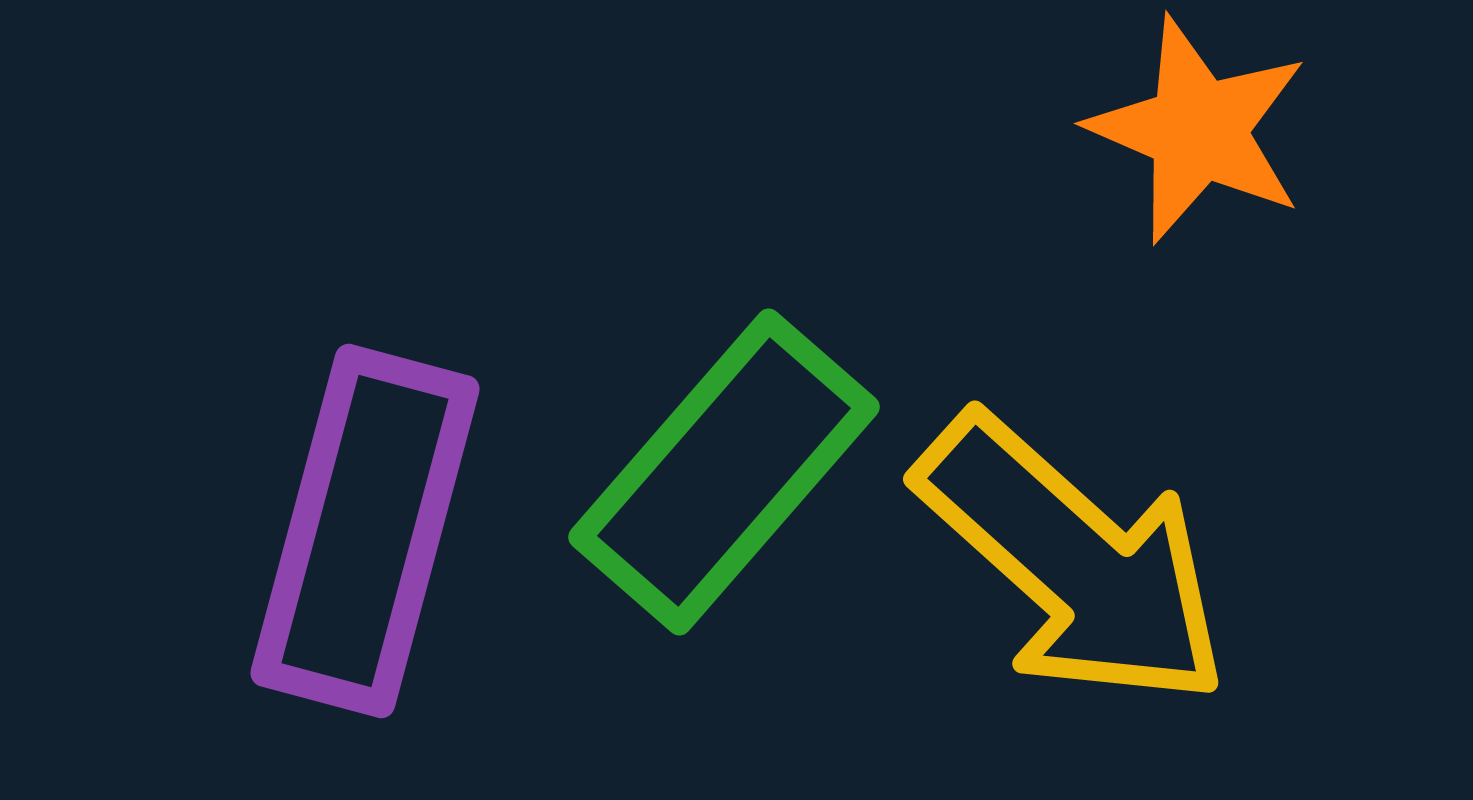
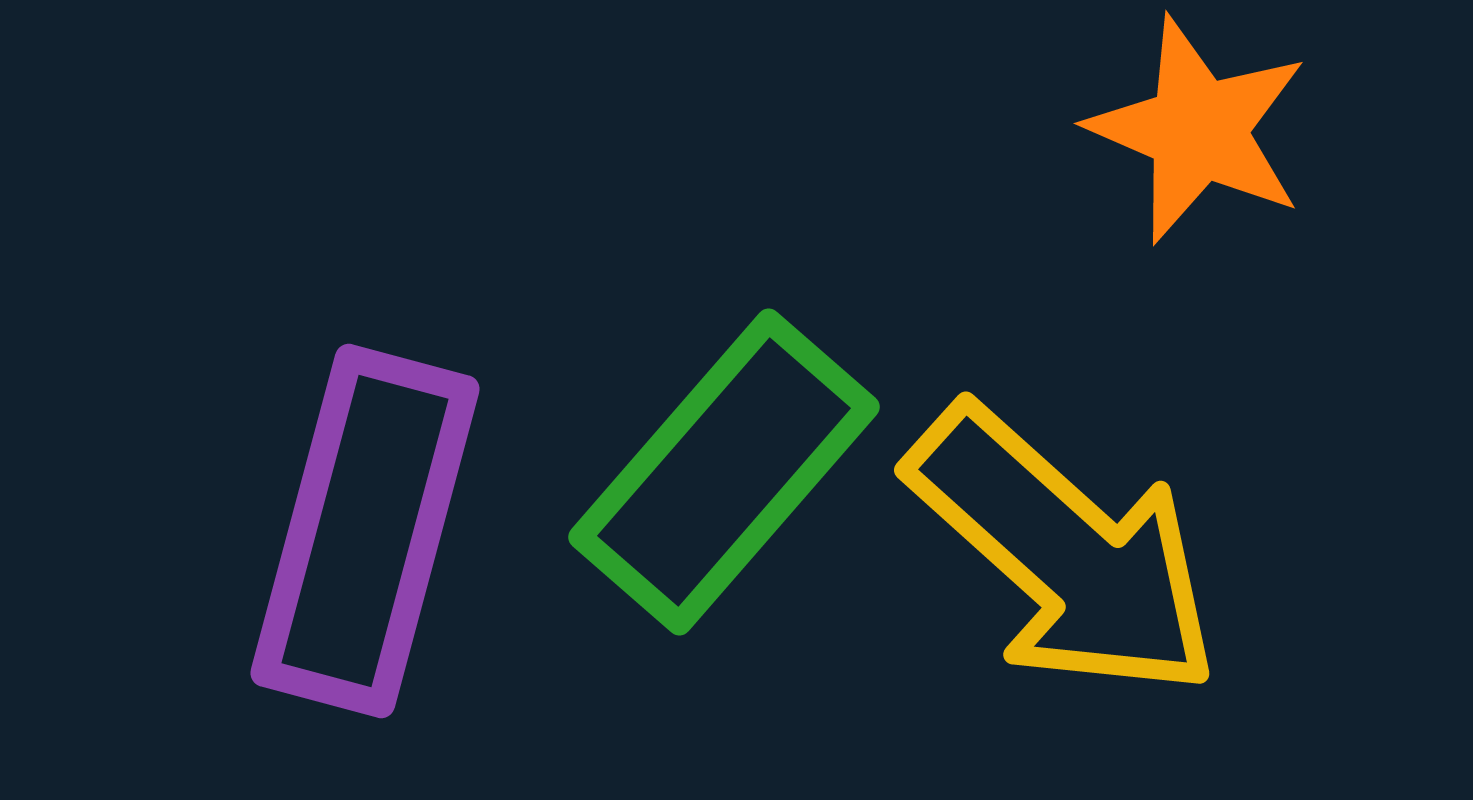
yellow arrow: moved 9 px left, 9 px up
